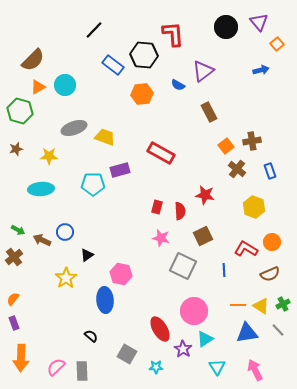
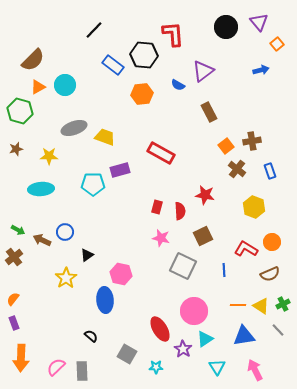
blue triangle at (247, 333): moved 3 px left, 3 px down
